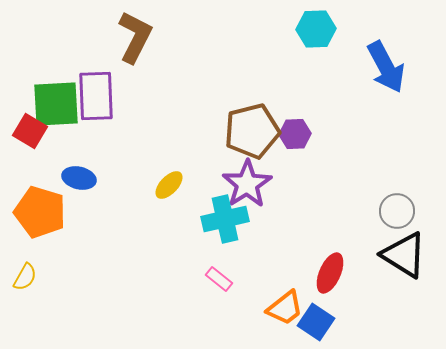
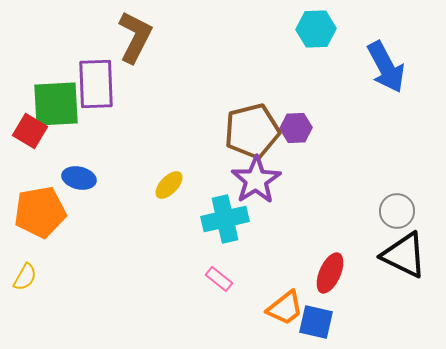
purple rectangle: moved 12 px up
purple hexagon: moved 1 px right, 6 px up
purple star: moved 9 px right, 4 px up
orange pentagon: rotated 27 degrees counterclockwise
black triangle: rotated 6 degrees counterclockwise
blue square: rotated 21 degrees counterclockwise
